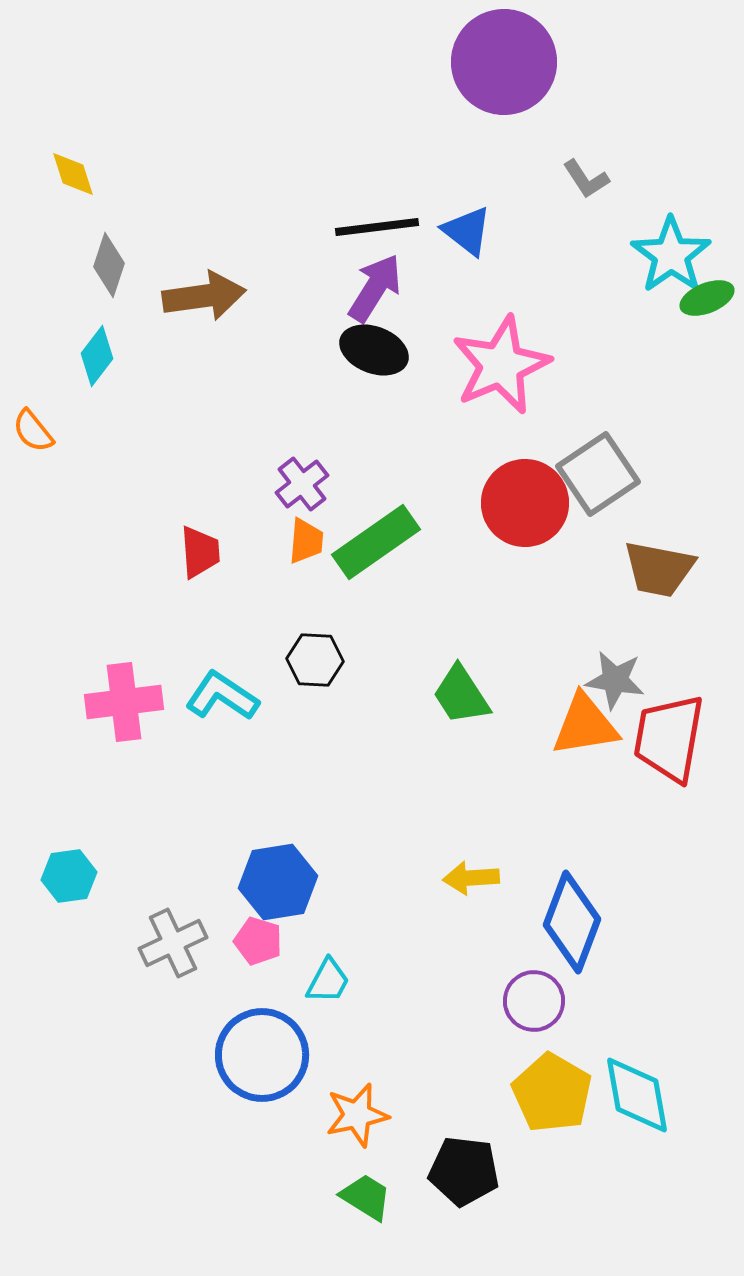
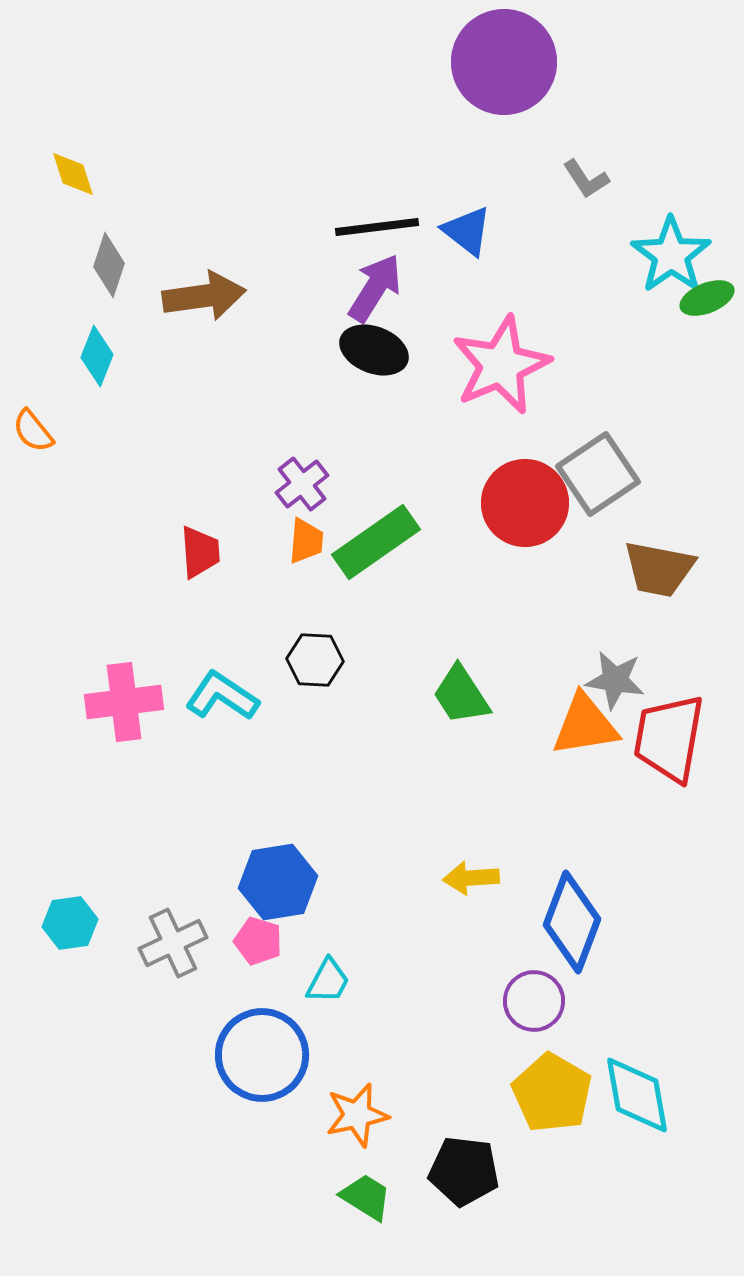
cyan diamond at (97, 356): rotated 16 degrees counterclockwise
cyan hexagon at (69, 876): moved 1 px right, 47 px down
